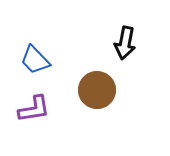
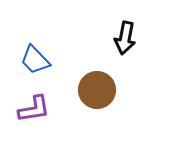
black arrow: moved 5 px up
